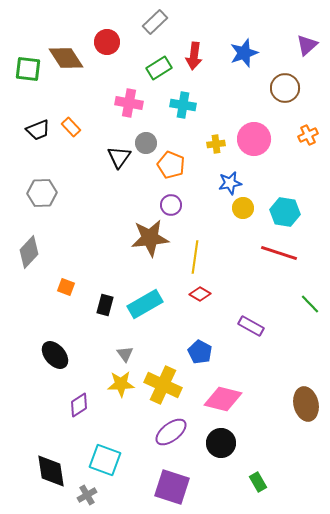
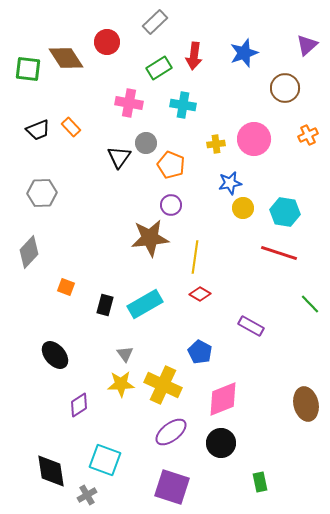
pink diamond at (223, 399): rotated 36 degrees counterclockwise
green rectangle at (258, 482): moved 2 px right; rotated 18 degrees clockwise
